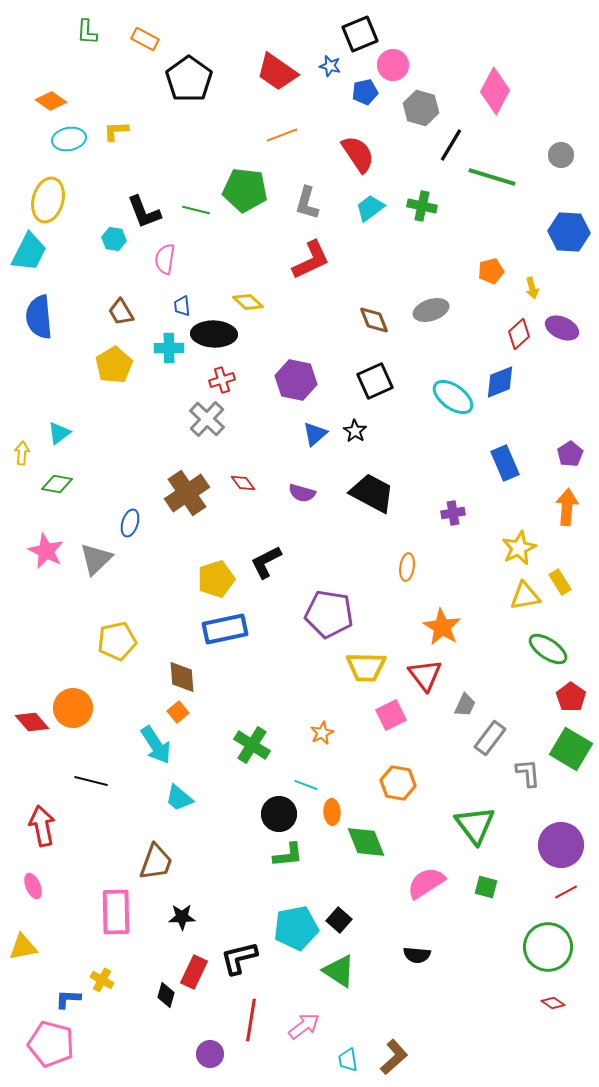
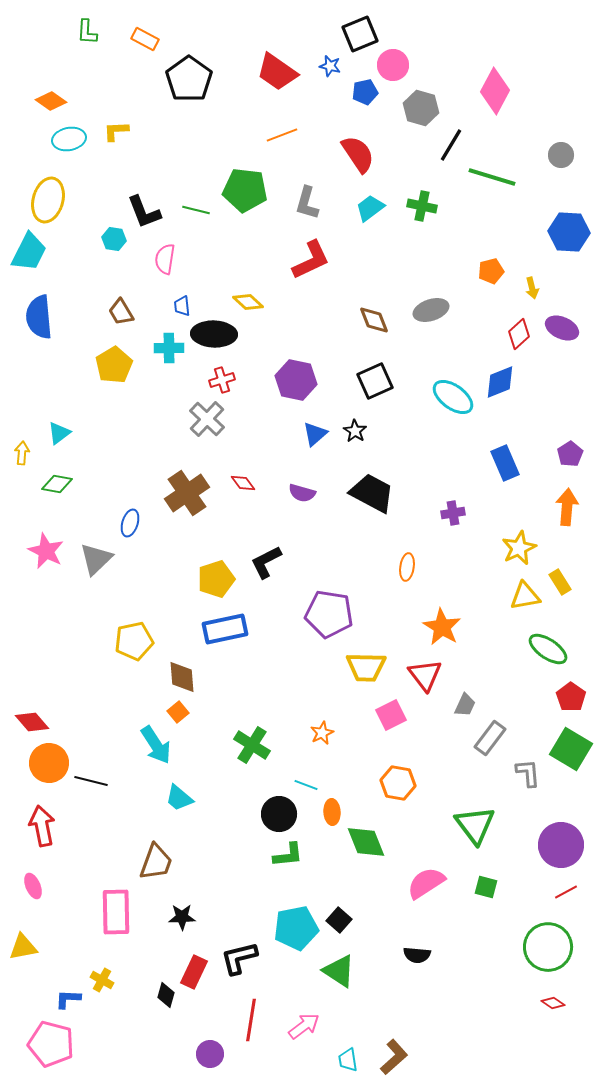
yellow pentagon at (117, 641): moved 17 px right
orange circle at (73, 708): moved 24 px left, 55 px down
